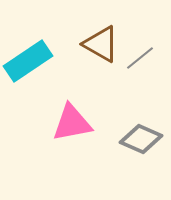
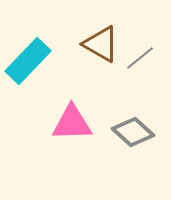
cyan rectangle: rotated 12 degrees counterclockwise
pink triangle: rotated 9 degrees clockwise
gray diamond: moved 8 px left, 7 px up; rotated 18 degrees clockwise
